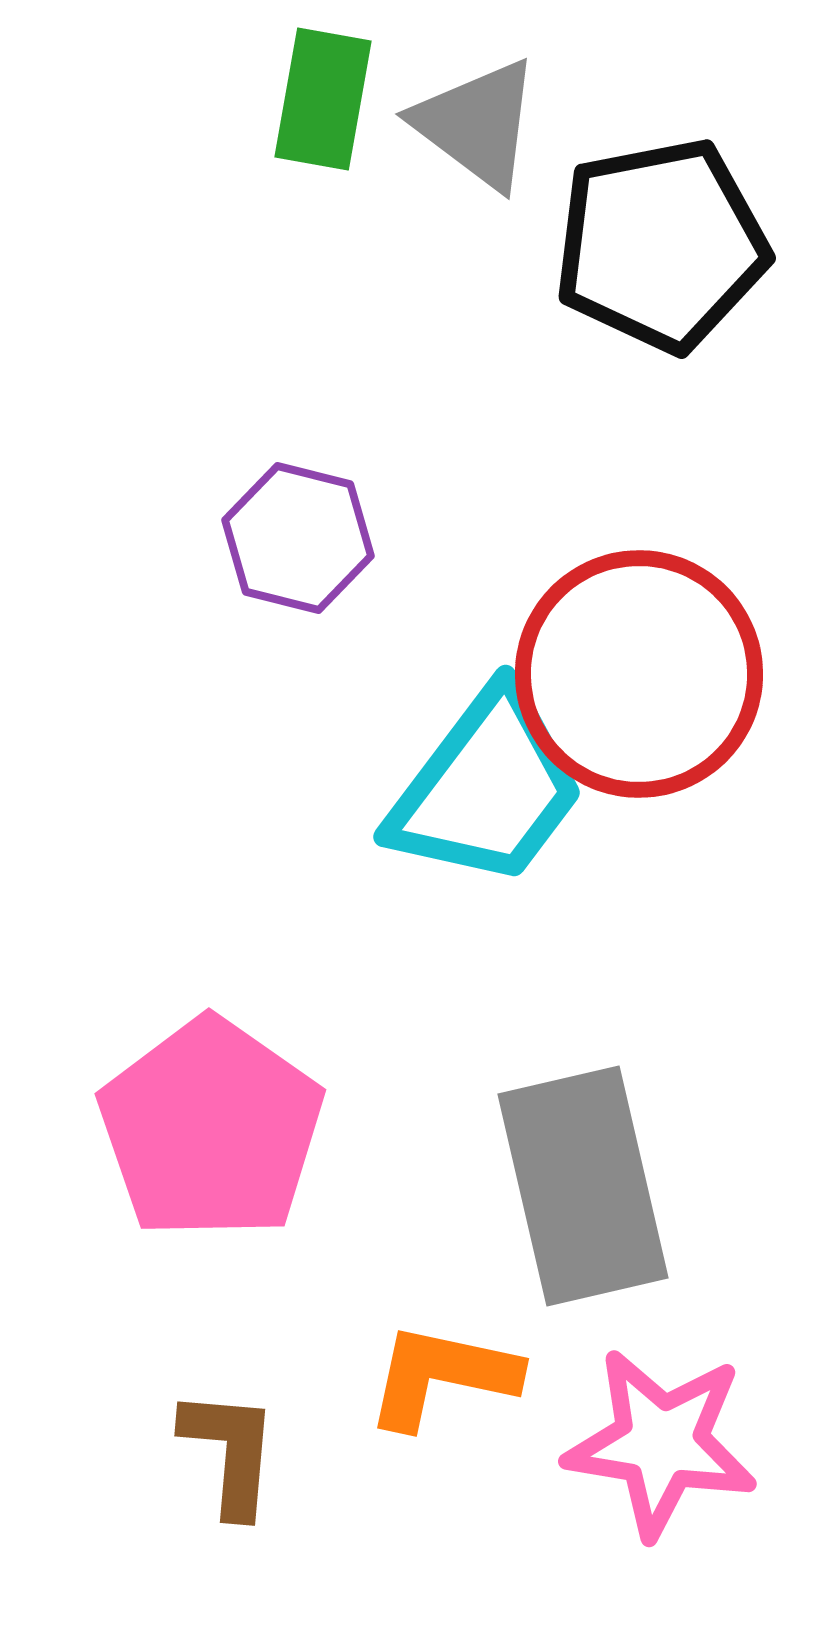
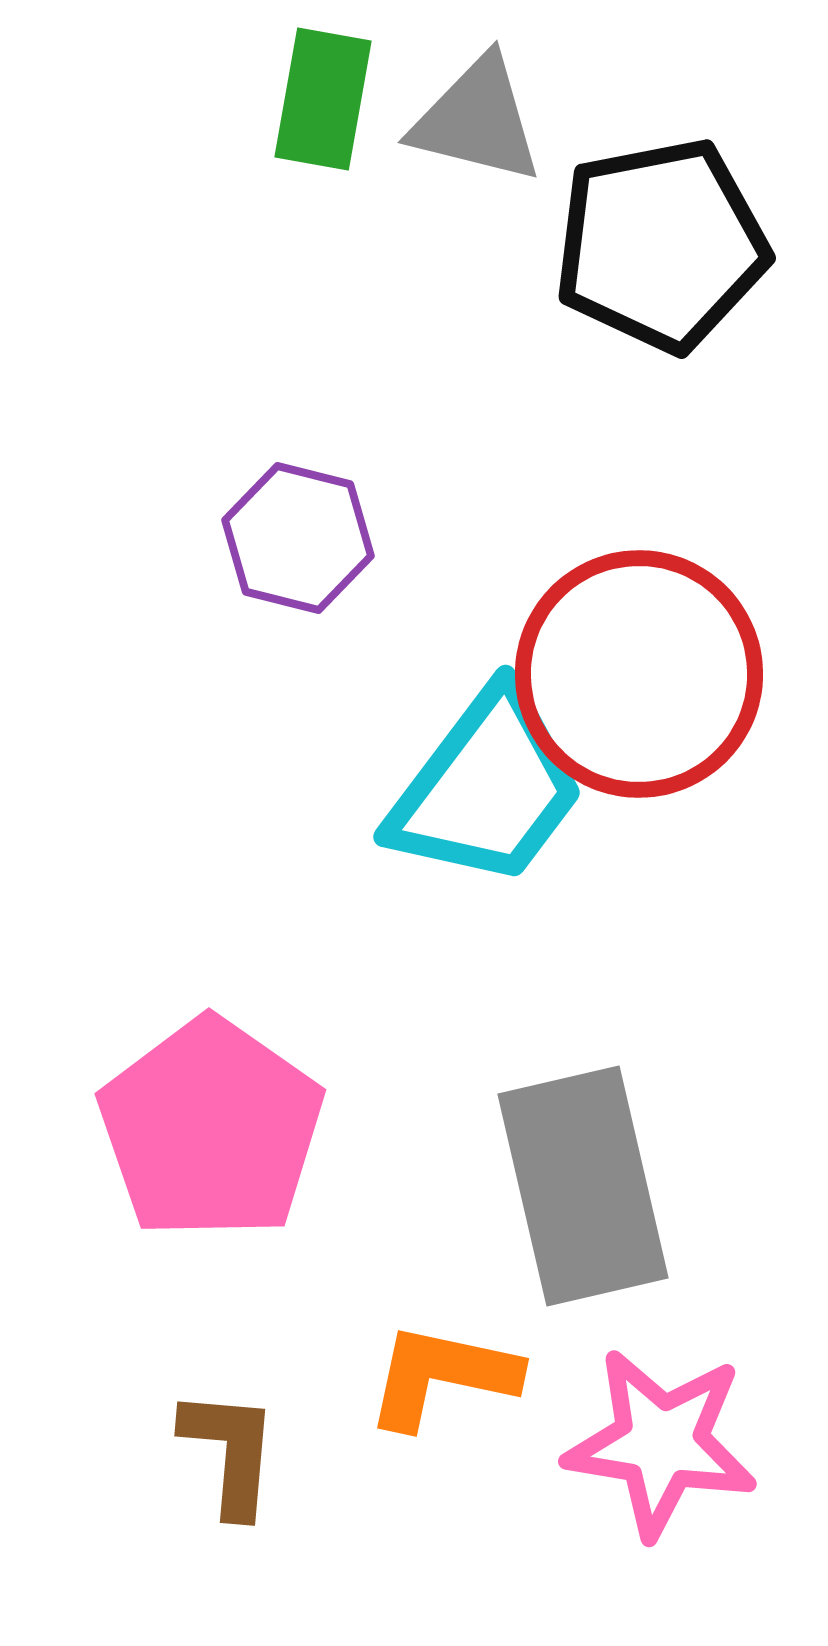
gray triangle: moved 4 px up; rotated 23 degrees counterclockwise
